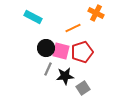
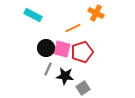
cyan rectangle: moved 2 px up
pink square: moved 1 px right, 2 px up
black star: rotated 12 degrees clockwise
